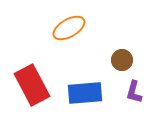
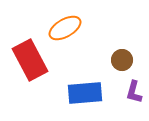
orange ellipse: moved 4 px left
red rectangle: moved 2 px left, 25 px up
